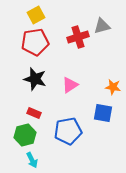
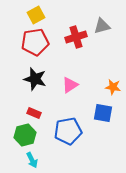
red cross: moved 2 px left
